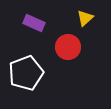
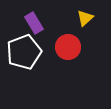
purple rectangle: rotated 35 degrees clockwise
white pentagon: moved 2 px left, 21 px up
